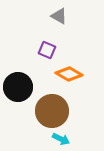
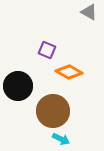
gray triangle: moved 30 px right, 4 px up
orange diamond: moved 2 px up
black circle: moved 1 px up
brown circle: moved 1 px right
